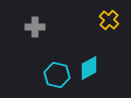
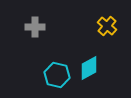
yellow cross: moved 2 px left, 6 px down
